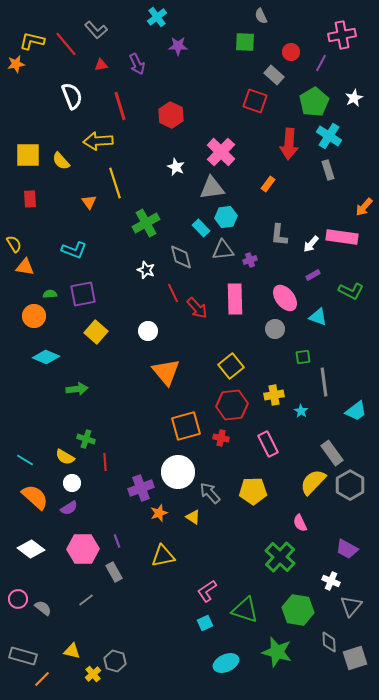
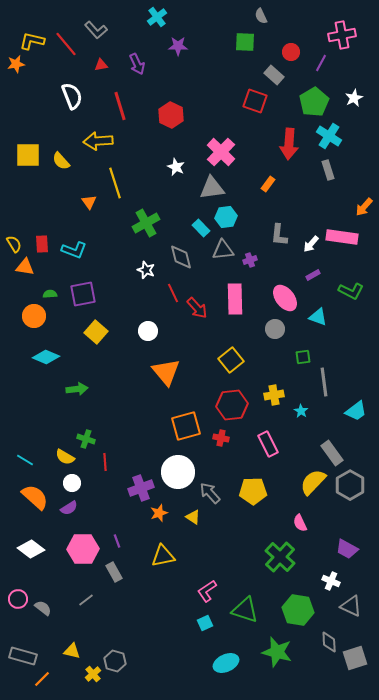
red rectangle at (30, 199): moved 12 px right, 45 px down
yellow square at (231, 366): moved 6 px up
gray triangle at (351, 606): rotated 45 degrees counterclockwise
